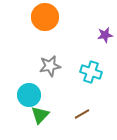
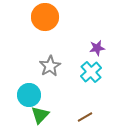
purple star: moved 8 px left, 13 px down
gray star: rotated 20 degrees counterclockwise
cyan cross: rotated 30 degrees clockwise
brown line: moved 3 px right, 3 px down
